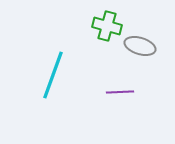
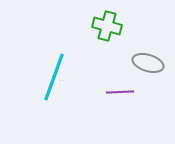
gray ellipse: moved 8 px right, 17 px down
cyan line: moved 1 px right, 2 px down
